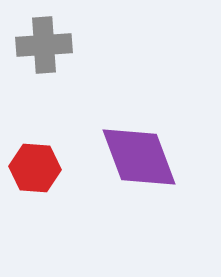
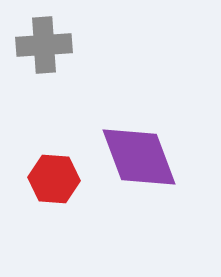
red hexagon: moved 19 px right, 11 px down
